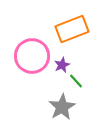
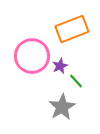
purple star: moved 2 px left, 1 px down
